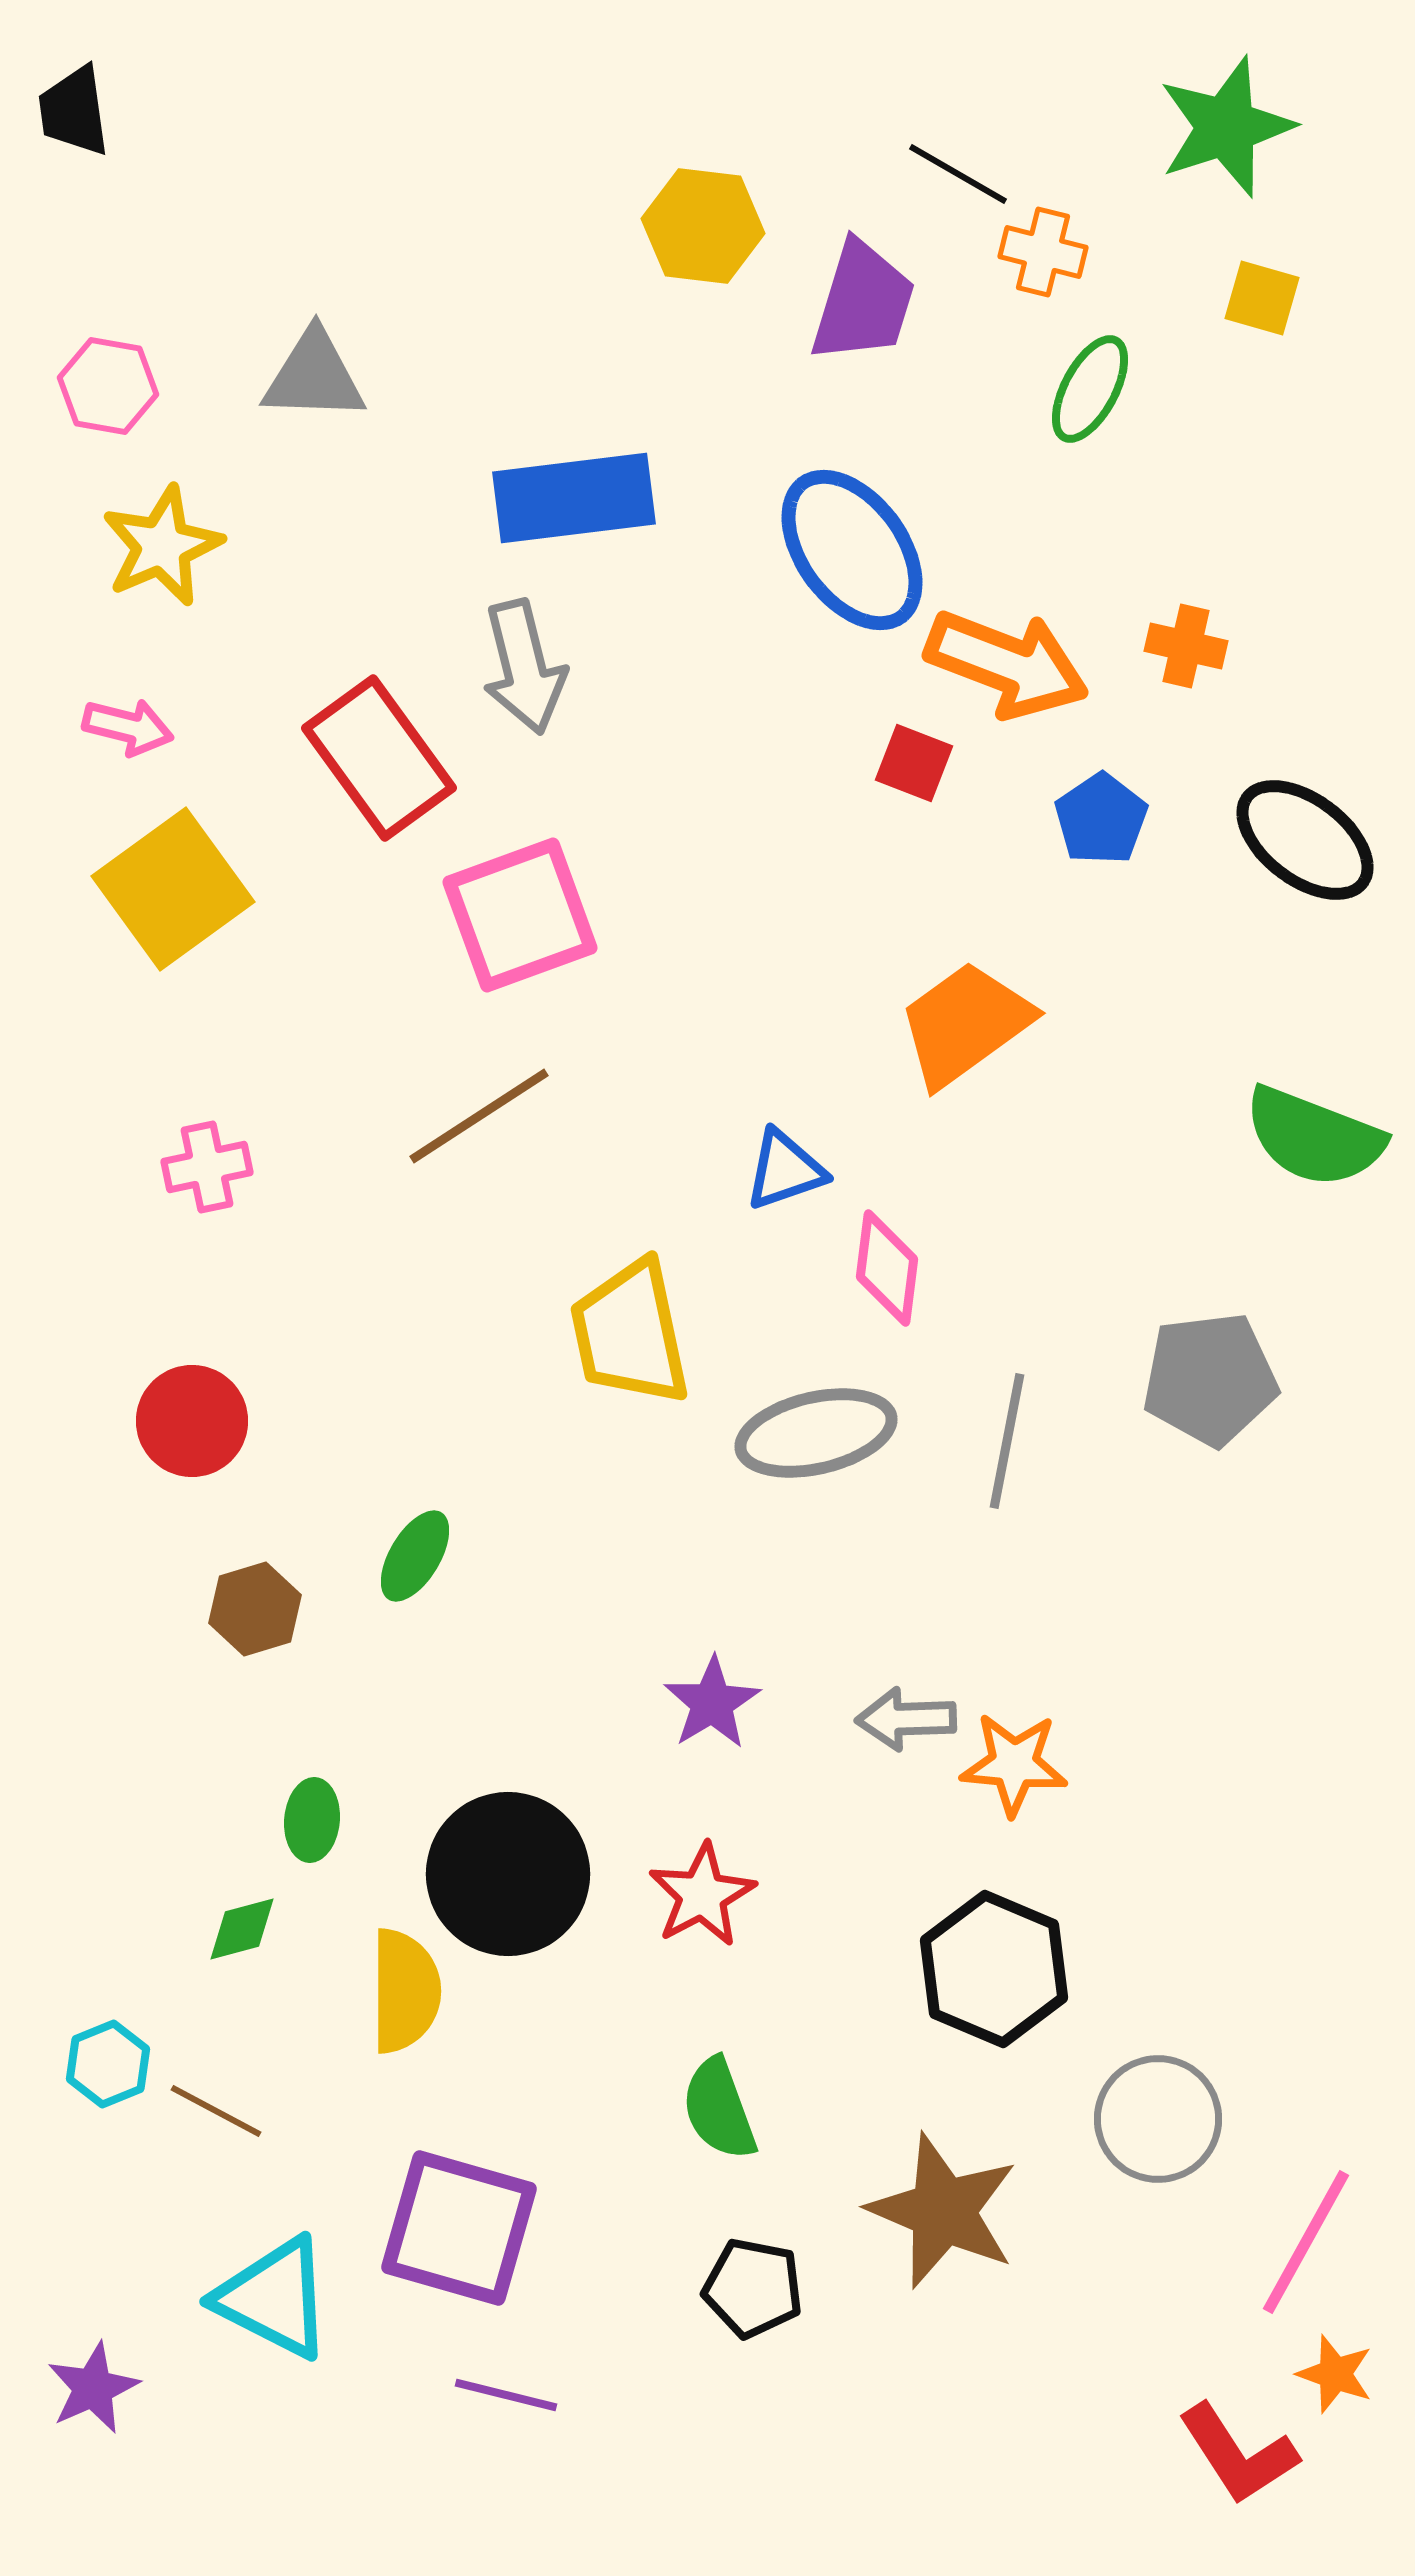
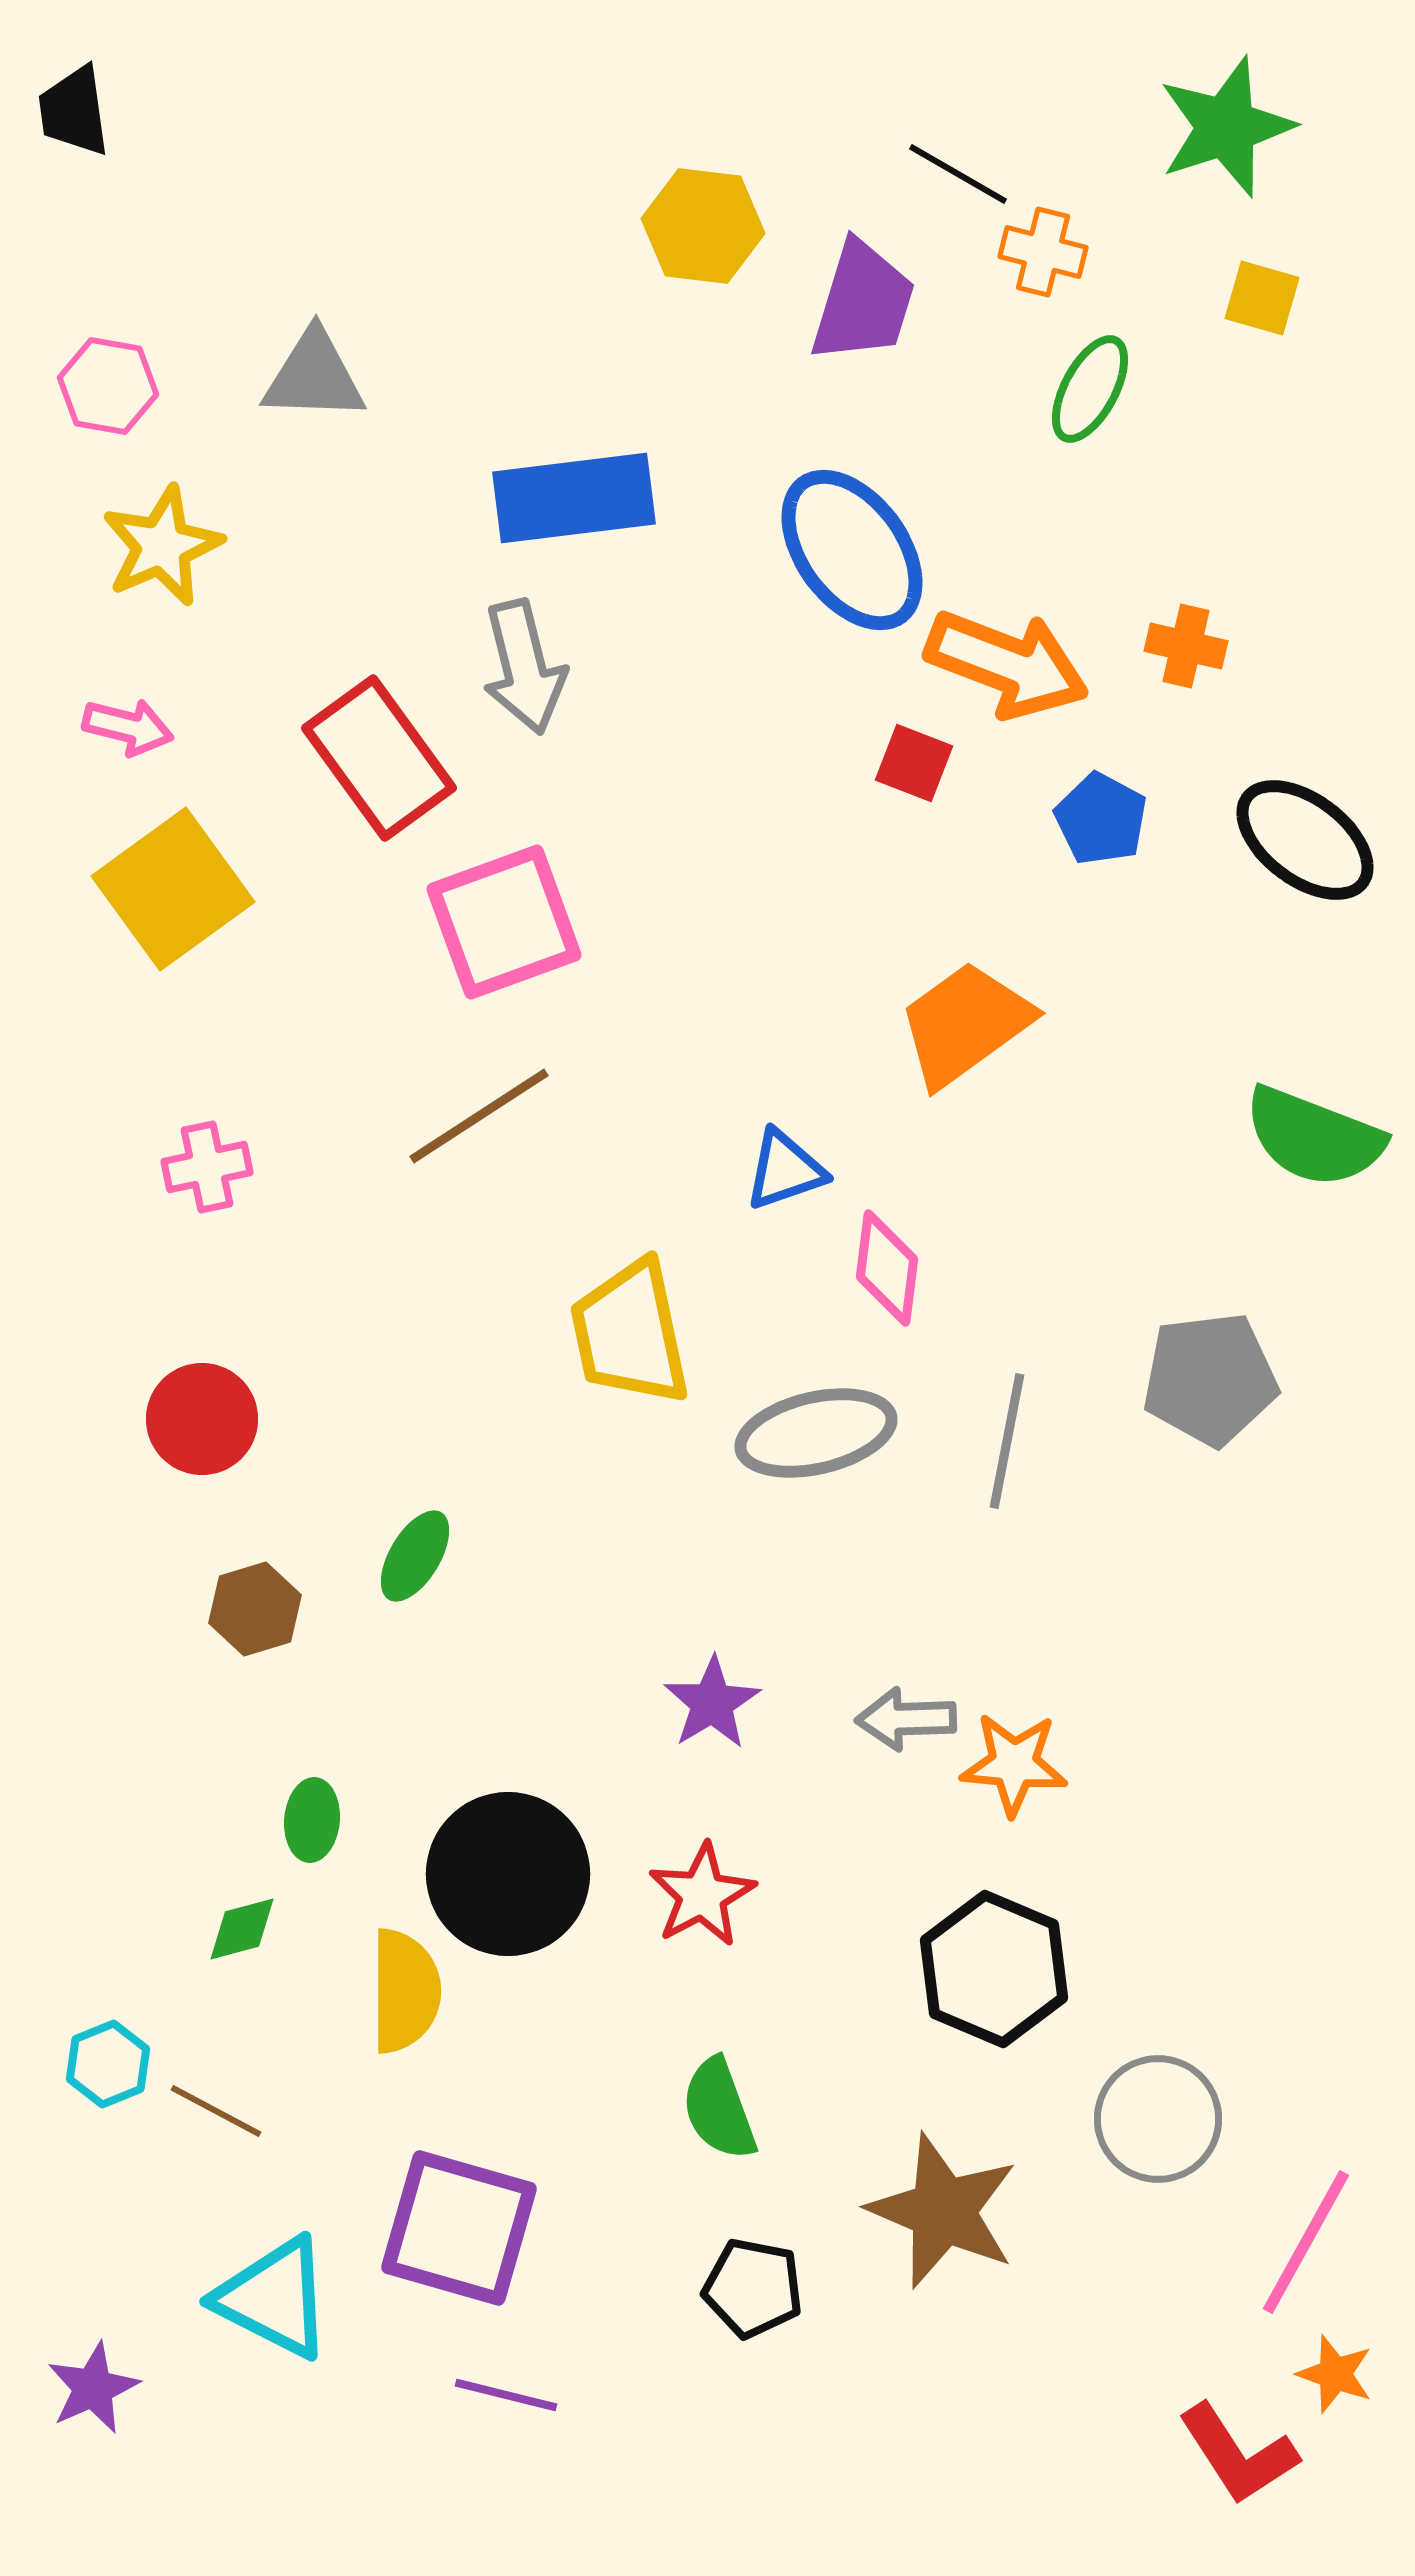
blue pentagon at (1101, 819): rotated 10 degrees counterclockwise
pink square at (520, 915): moved 16 px left, 7 px down
red circle at (192, 1421): moved 10 px right, 2 px up
